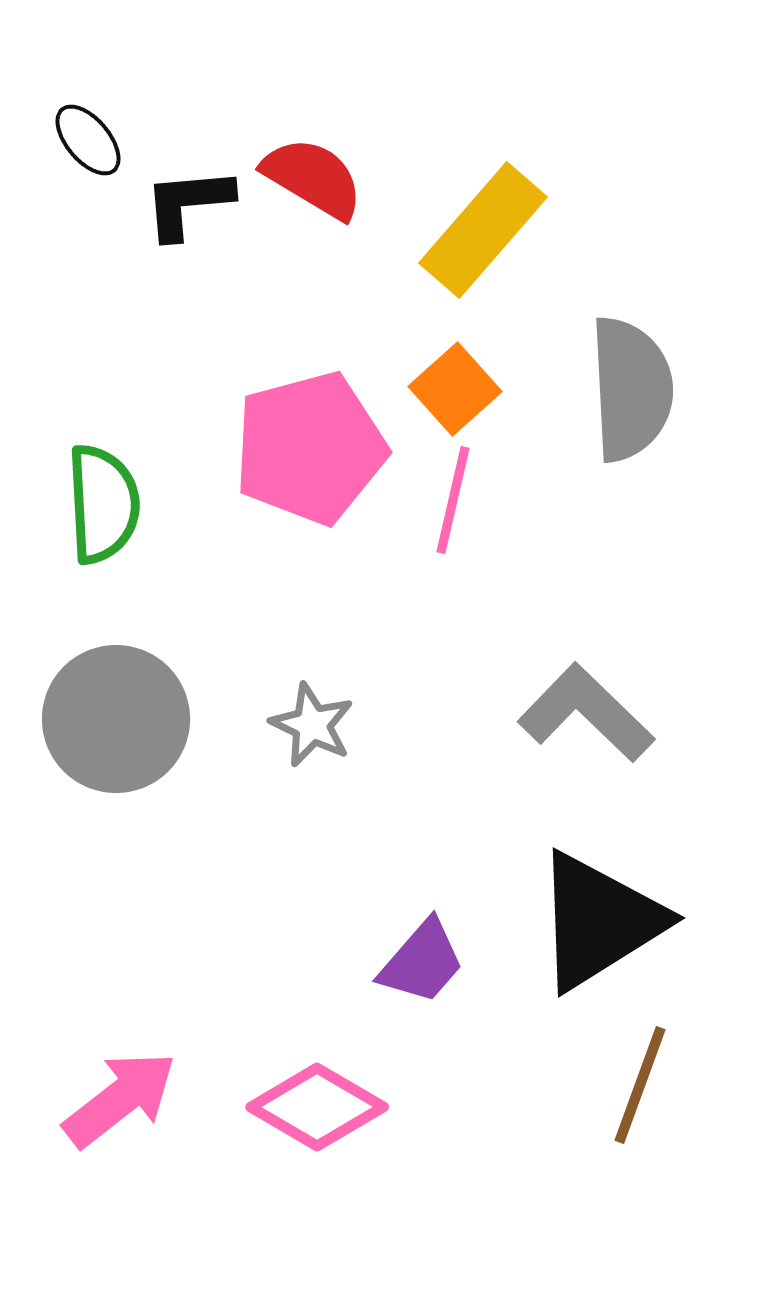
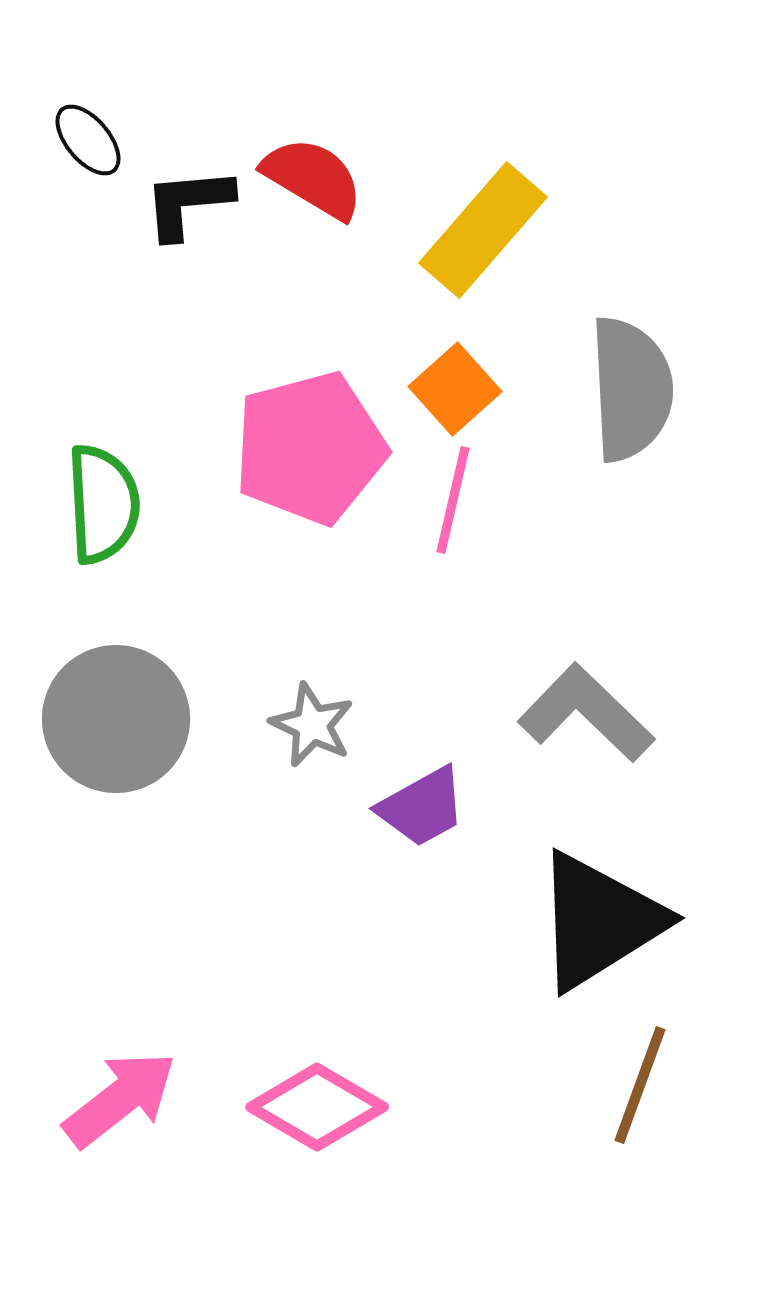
purple trapezoid: moved 155 px up; rotated 20 degrees clockwise
